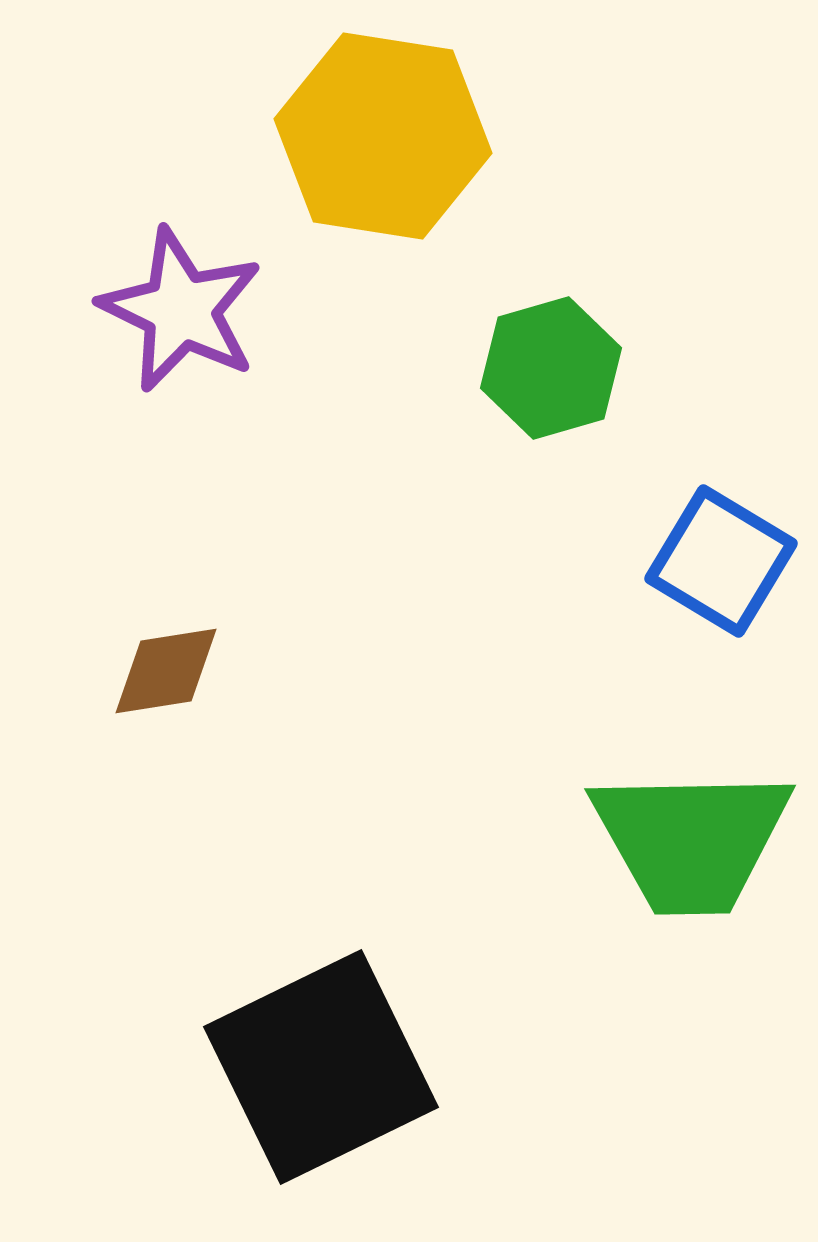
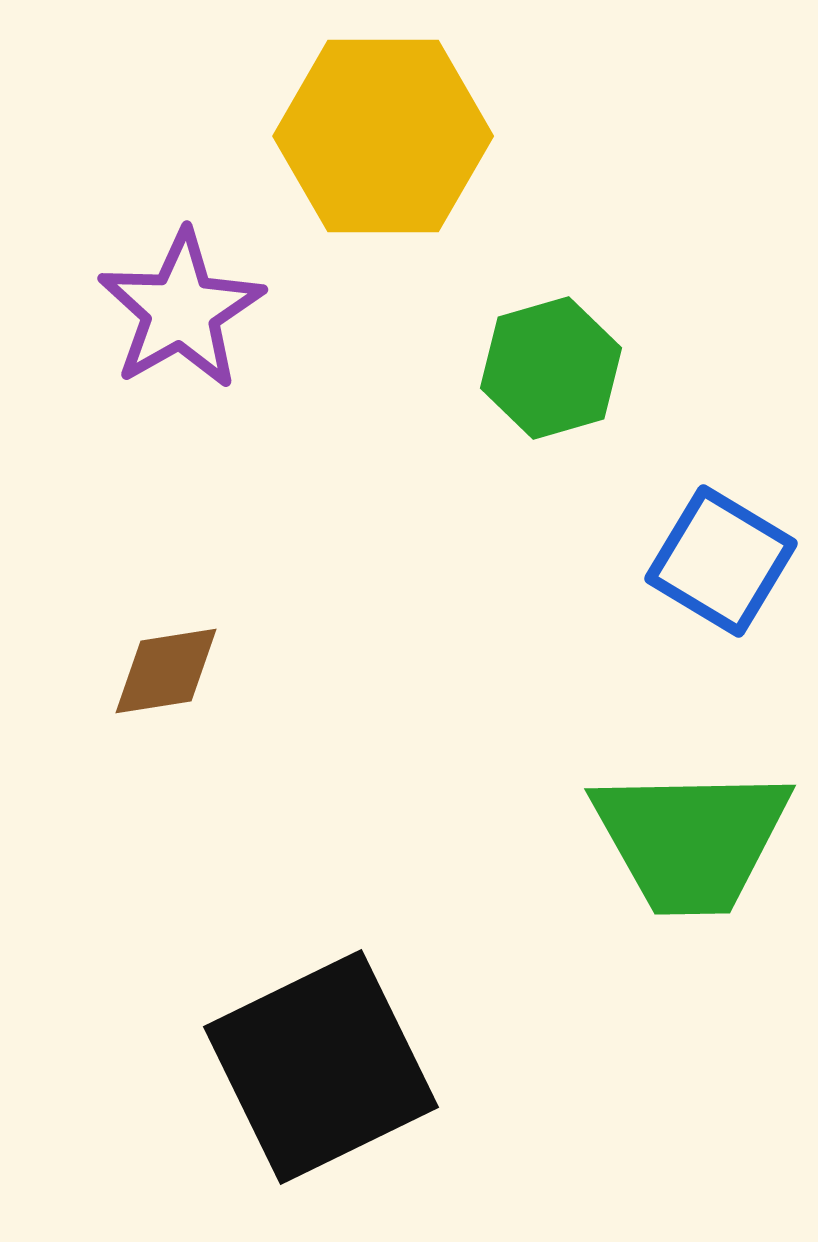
yellow hexagon: rotated 9 degrees counterclockwise
purple star: rotated 16 degrees clockwise
